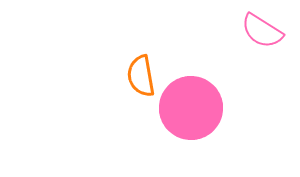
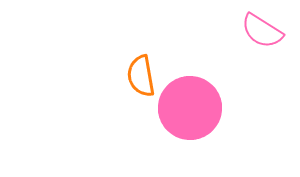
pink circle: moved 1 px left
